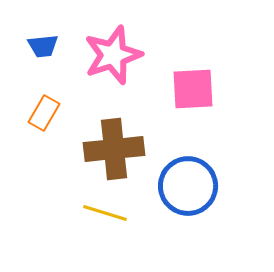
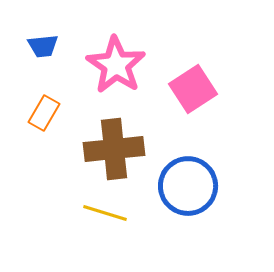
pink star: moved 3 px right, 10 px down; rotated 20 degrees counterclockwise
pink square: rotated 30 degrees counterclockwise
